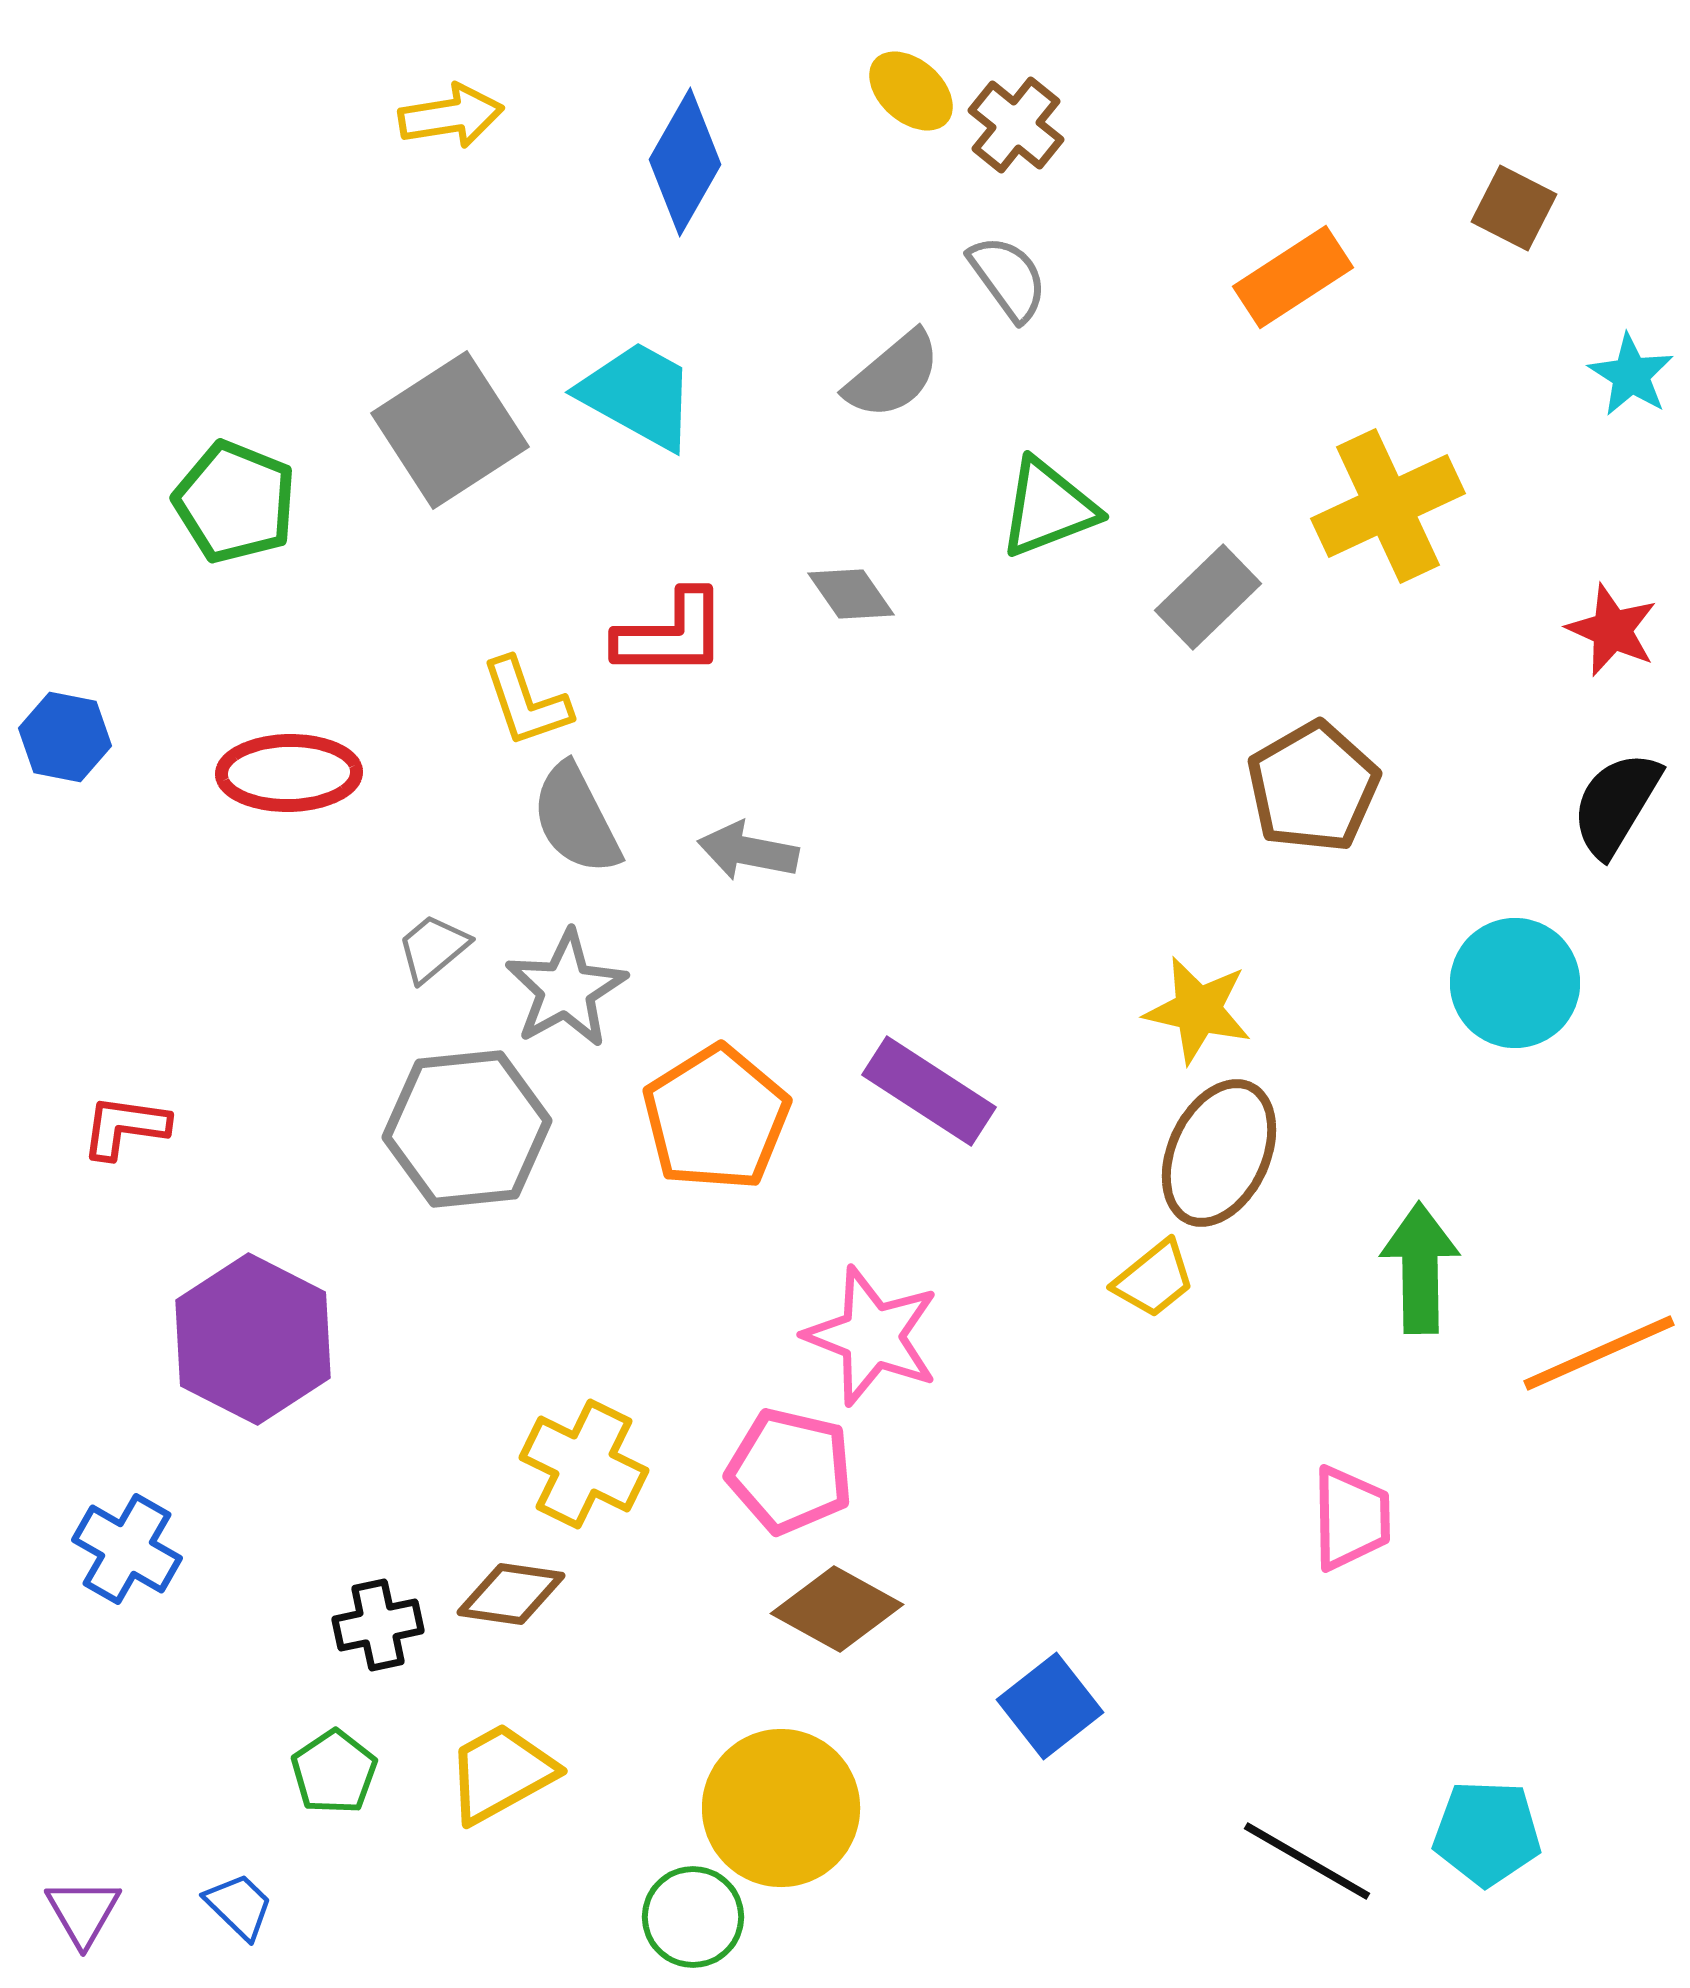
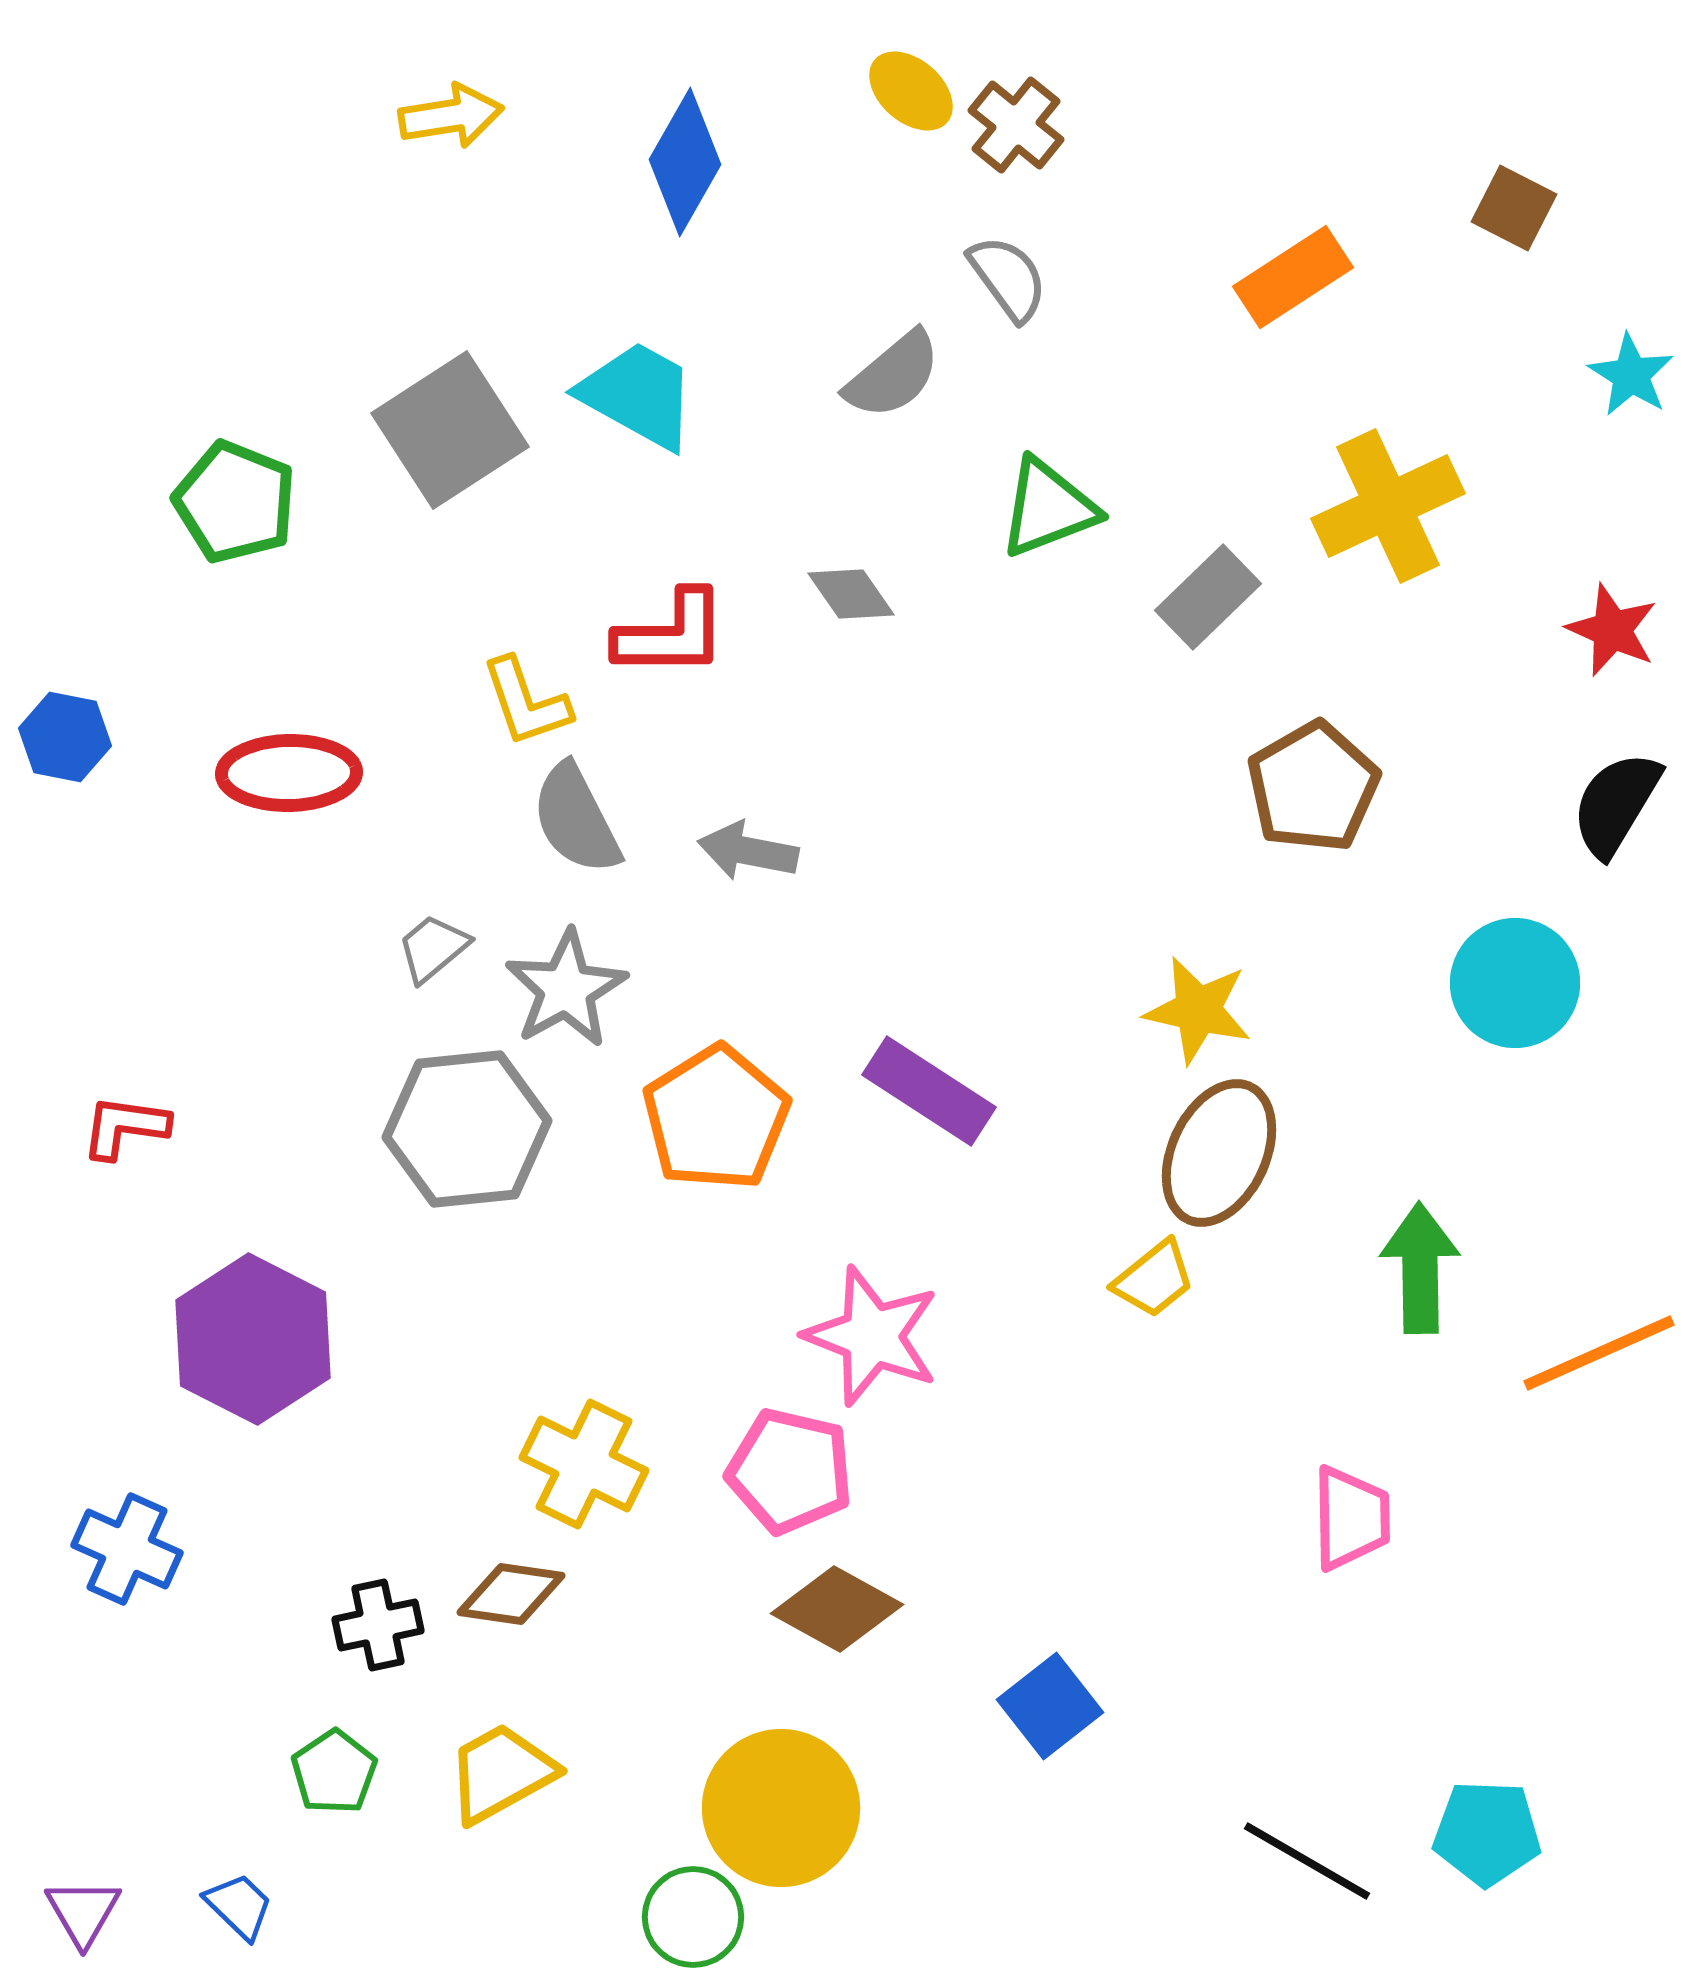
blue cross at (127, 1549): rotated 6 degrees counterclockwise
